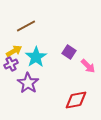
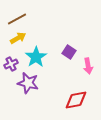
brown line: moved 9 px left, 7 px up
yellow arrow: moved 4 px right, 13 px up
pink arrow: rotated 35 degrees clockwise
purple star: rotated 20 degrees counterclockwise
